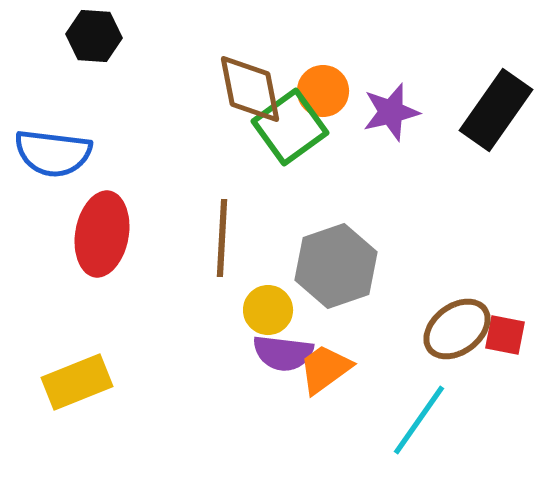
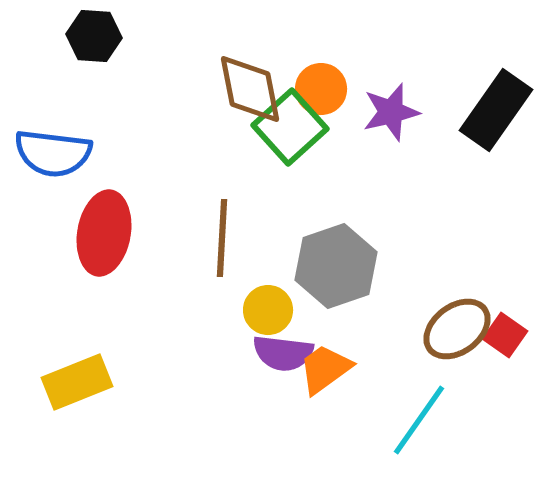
orange circle: moved 2 px left, 2 px up
green square: rotated 6 degrees counterclockwise
red ellipse: moved 2 px right, 1 px up
red square: rotated 24 degrees clockwise
